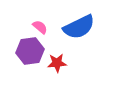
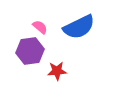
red star: moved 8 px down
